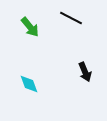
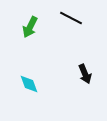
green arrow: rotated 65 degrees clockwise
black arrow: moved 2 px down
